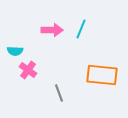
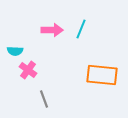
gray line: moved 15 px left, 6 px down
